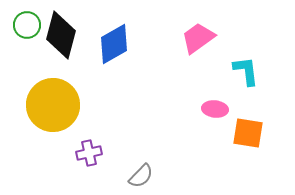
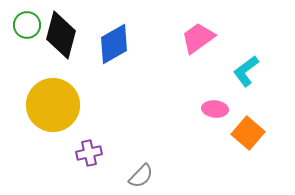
cyan L-shape: rotated 120 degrees counterclockwise
orange square: rotated 32 degrees clockwise
